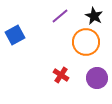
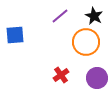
blue square: rotated 24 degrees clockwise
red cross: rotated 21 degrees clockwise
